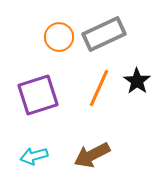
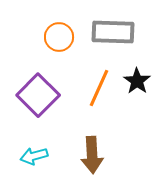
gray rectangle: moved 9 px right, 2 px up; rotated 27 degrees clockwise
purple square: rotated 27 degrees counterclockwise
brown arrow: rotated 66 degrees counterclockwise
